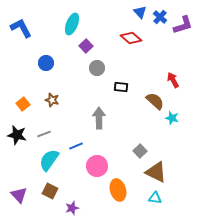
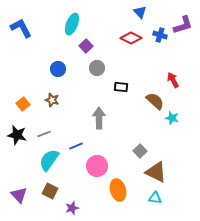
blue cross: moved 18 px down; rotated 24 degrees counterclockwise
red diamond: rotated 15 degrees counterclockwise
blue circle: moved 12 px right, 6 px down
